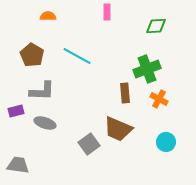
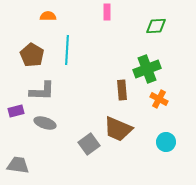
cyan line: moved 10 px left, 6 px up; rotated 64 degrees clockwise
brown rectangle: moved 3 px left, 3 px up
